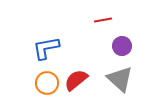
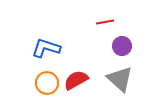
red line: moved 2 px right, 2 px down
blue L-shape: rotated 28 degrees clockwise
red semicircle: rotated 10 degrees clockwise
